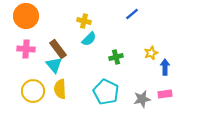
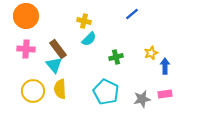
blue arrow: moved 1 px up
